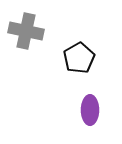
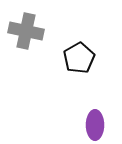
purple ellipse: moved 5 px right, 15 px down
